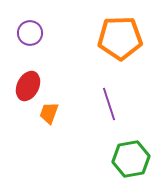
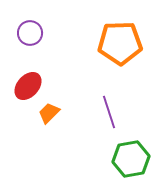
orange pentagon: moved 5 px down
red ellipse: rotated 16 degrees clockwise
purple line: moved 8 px down
orange trapezoid: rotated 25 degrees clockwise
